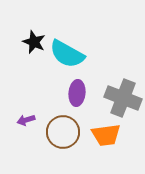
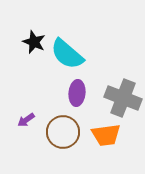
cyan semicircle: rotated 12 degrees clockwise
purple arrow: rotated 18 degrees counterclockwise
